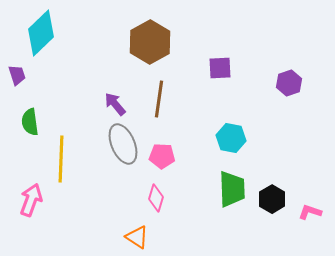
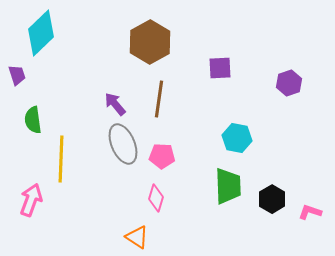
green semicircle: moved 3 px right, 2 px up
cyan hexagon: moved 6 px right
green trapezoid: moved 4 px left, 3 px up
